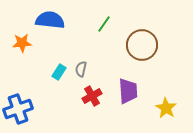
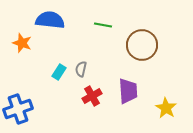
green line: moved 1 px left, 1 px down; rotated 66 degrees clockwise
orange star: rotated 24 degrees clockwise
